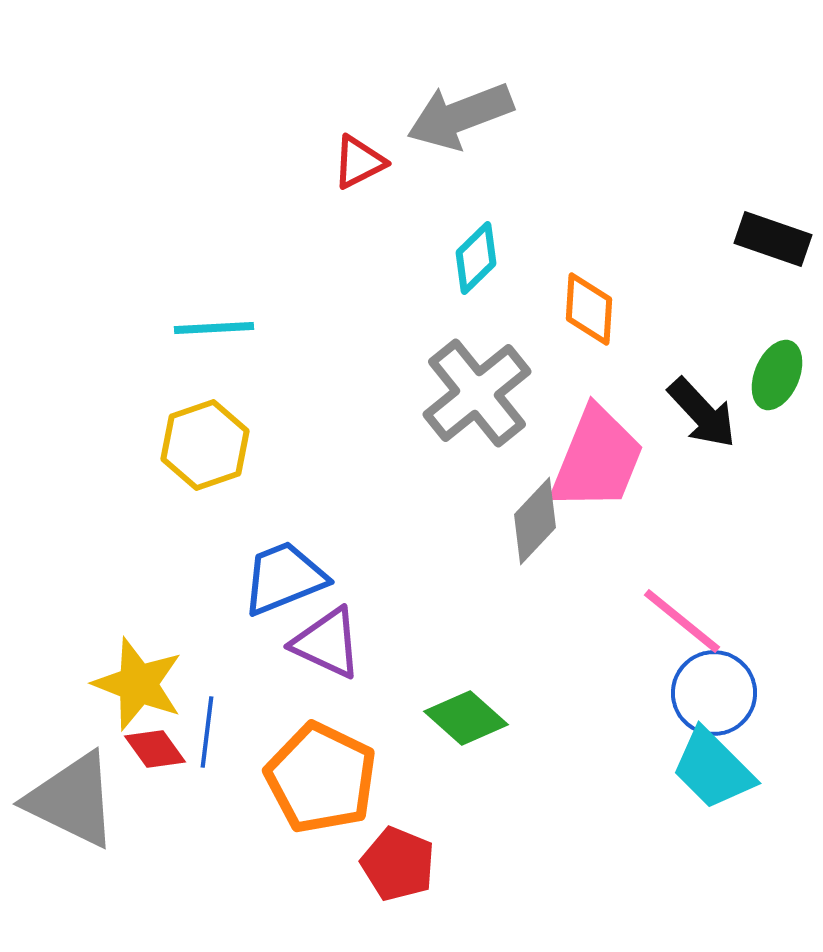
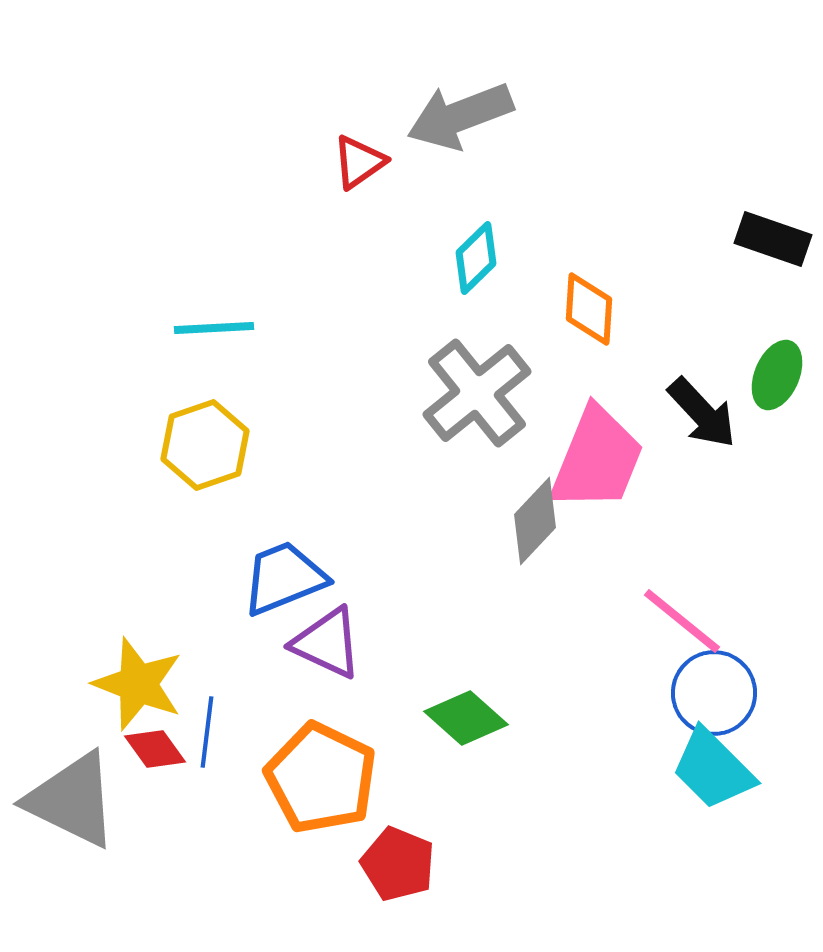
red triangle: rotated 8 degrees counterclockwise
